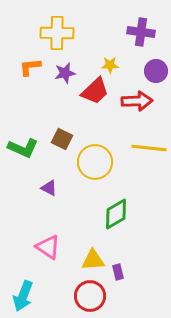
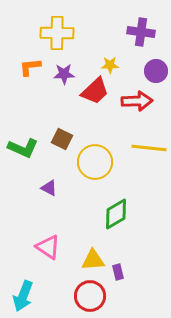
purple star: moved 1 px left, 1 px down; rotated 10 degrees clockwise
